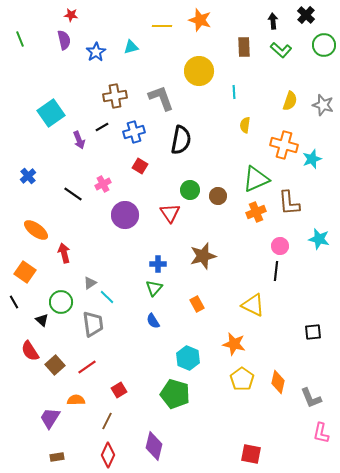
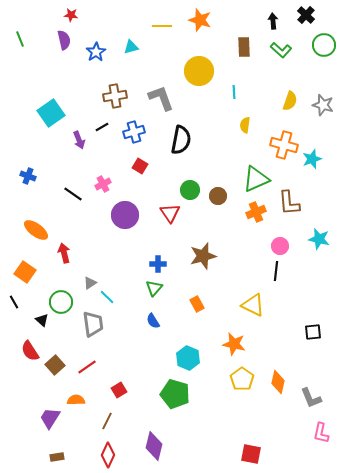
blue cross at (28, 176): rotated 28 degrees counterclockwise
